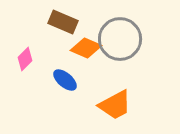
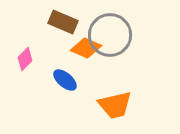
gray circle: moved 10 px left, 4 px up
orange trapezoid: rotated 15 degrees clockwise
